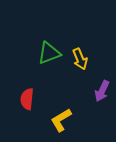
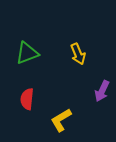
green triangle: moved 22 px left
yellow arrow: moved 2 px left, 5 px up
